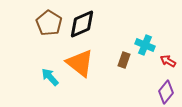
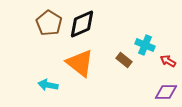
brown rectangle: rotated 70 degrees counterclockwise
cyan arrow: moved 2 px left, 8 px down; rotated 36 degrees counterclockwise
purple diamond: rotated 50 degrees clockwise
